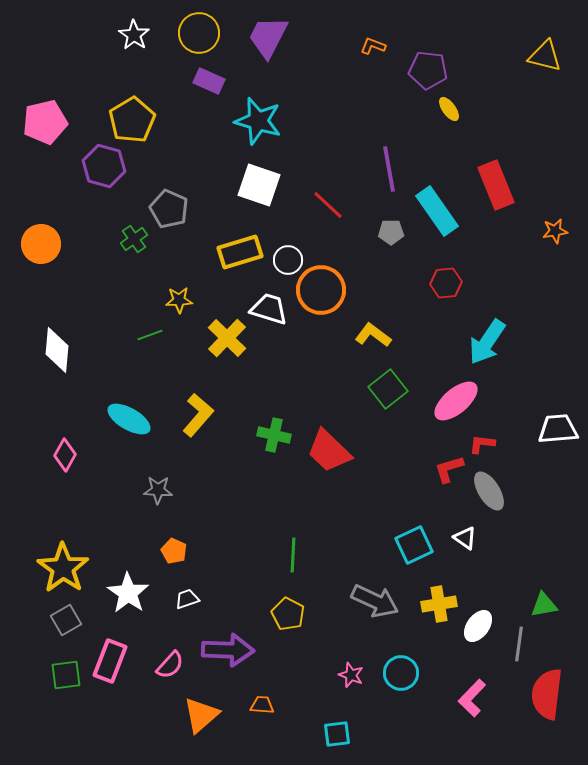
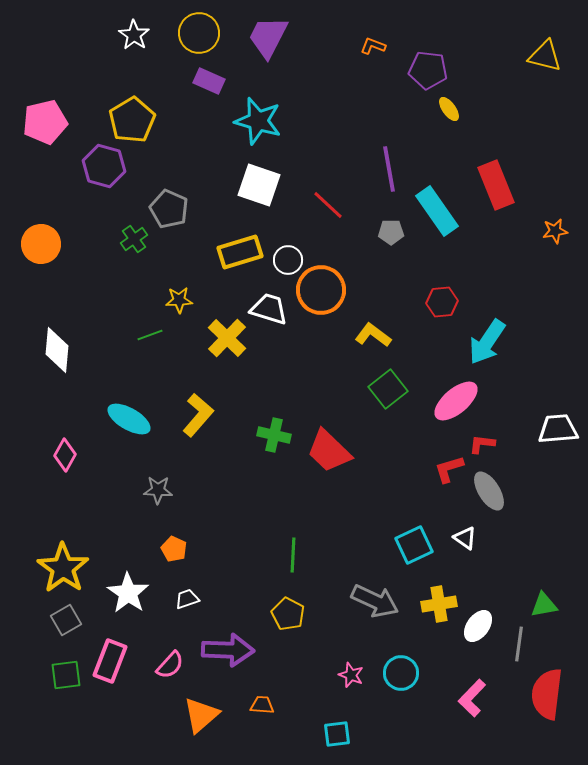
red hexagon at (446, 283): moved 4 px left, 19 px down
orange pentagon at (174, 551): moved 2 px up
